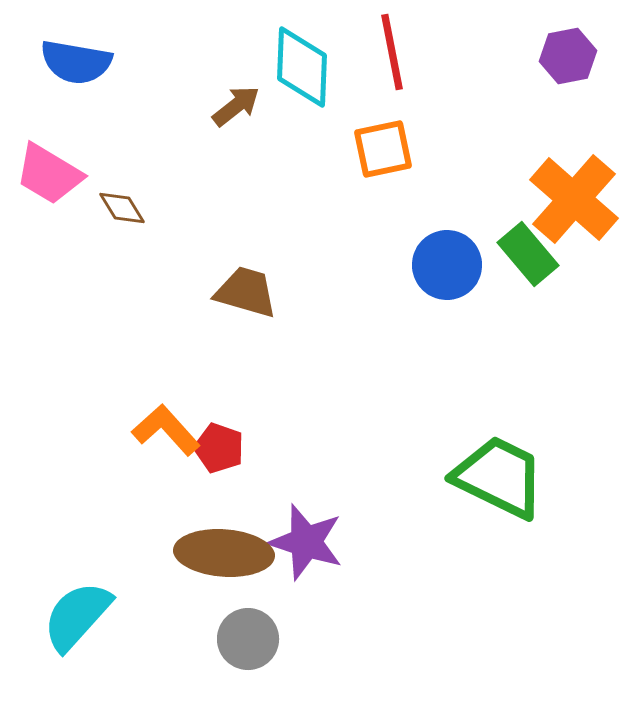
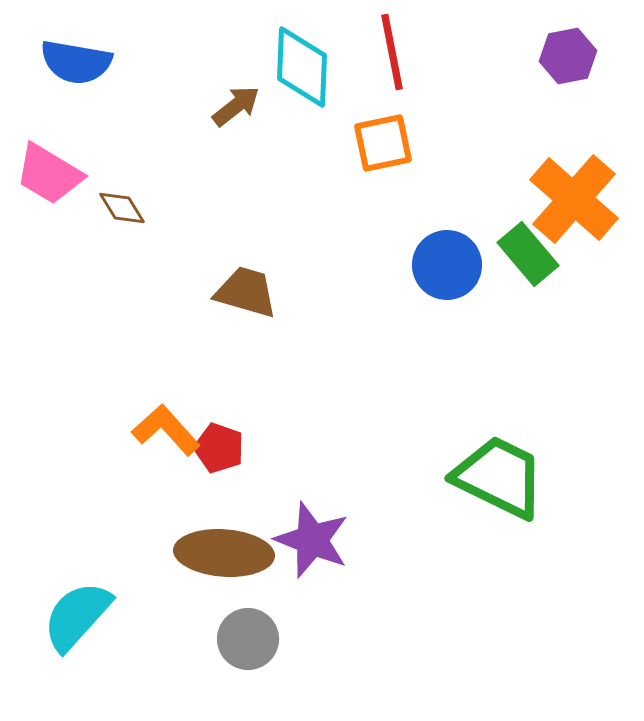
orange square: moved 6 px up
purple star: moved 6 px right, 2 px up; rotated 4 degrees clockwise
